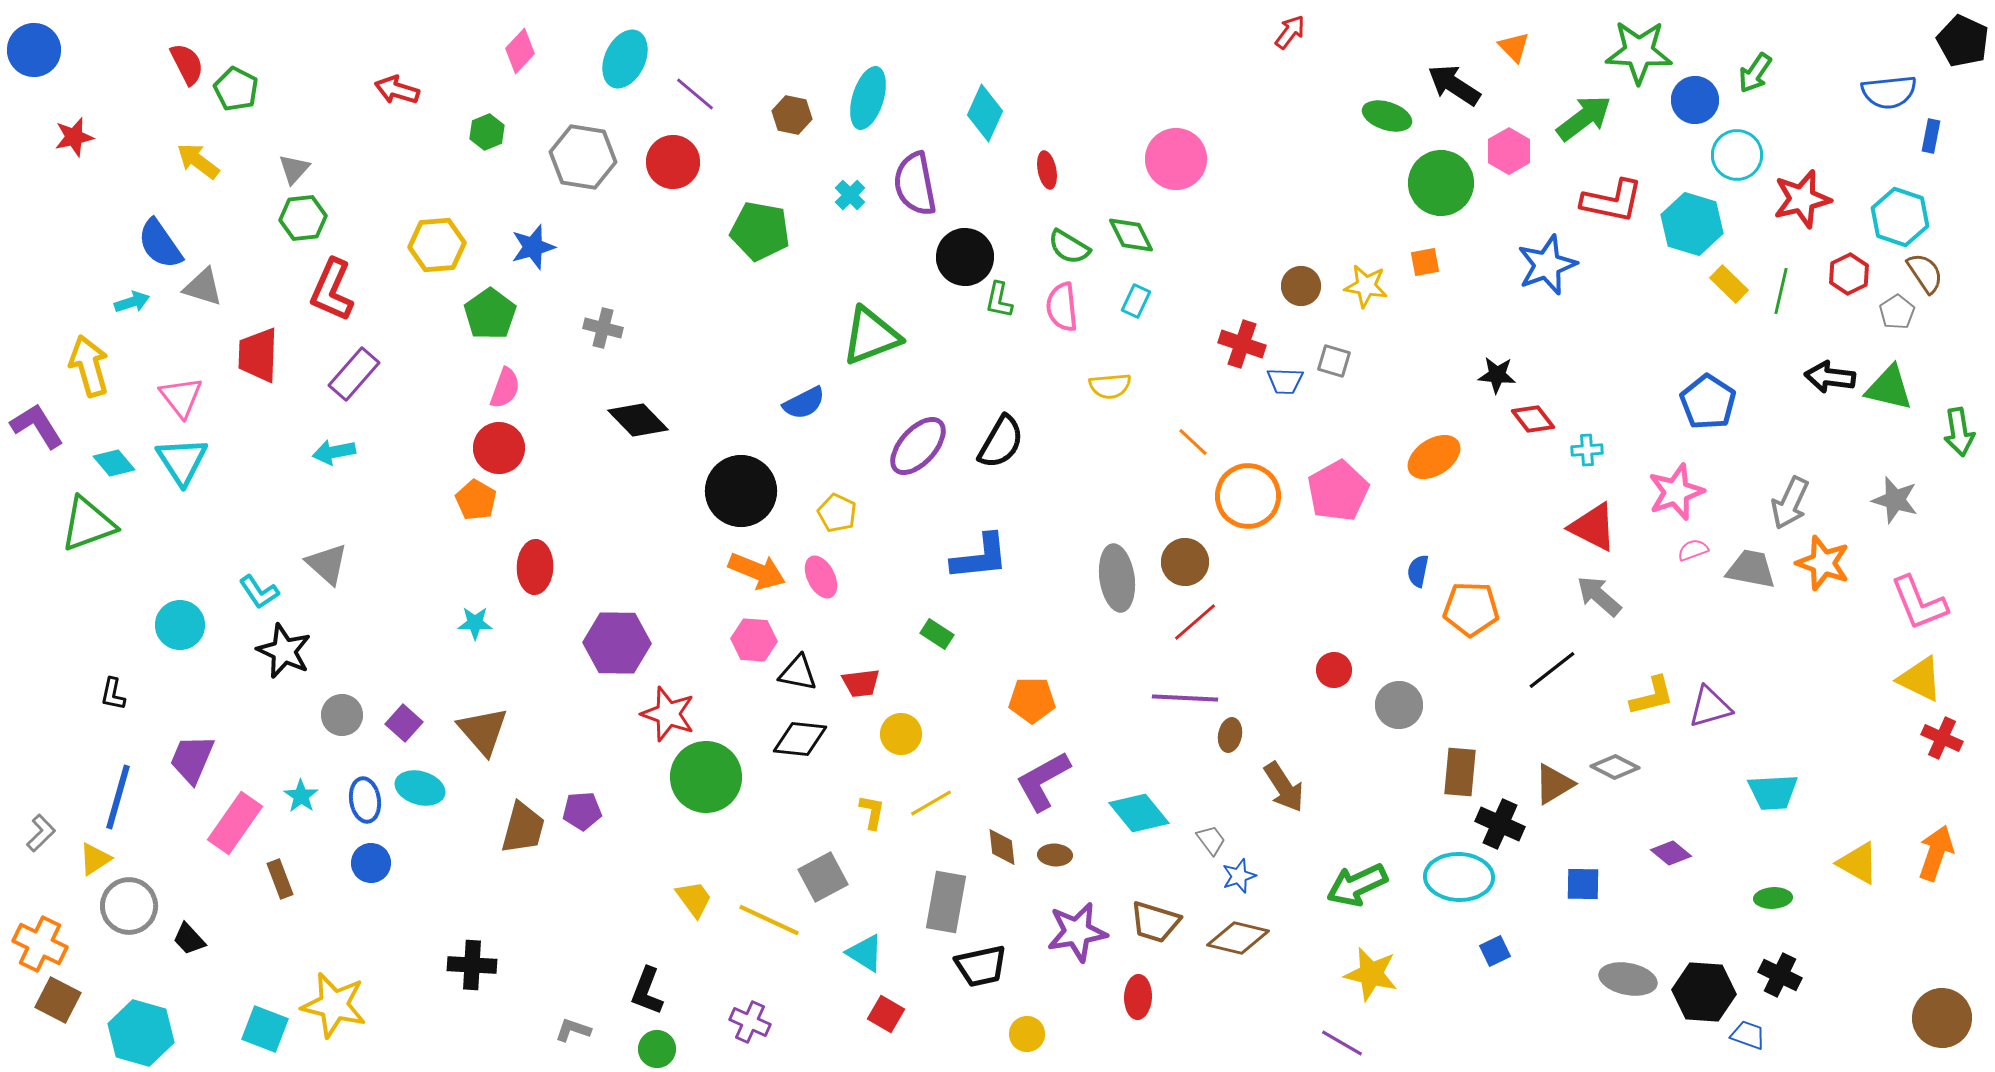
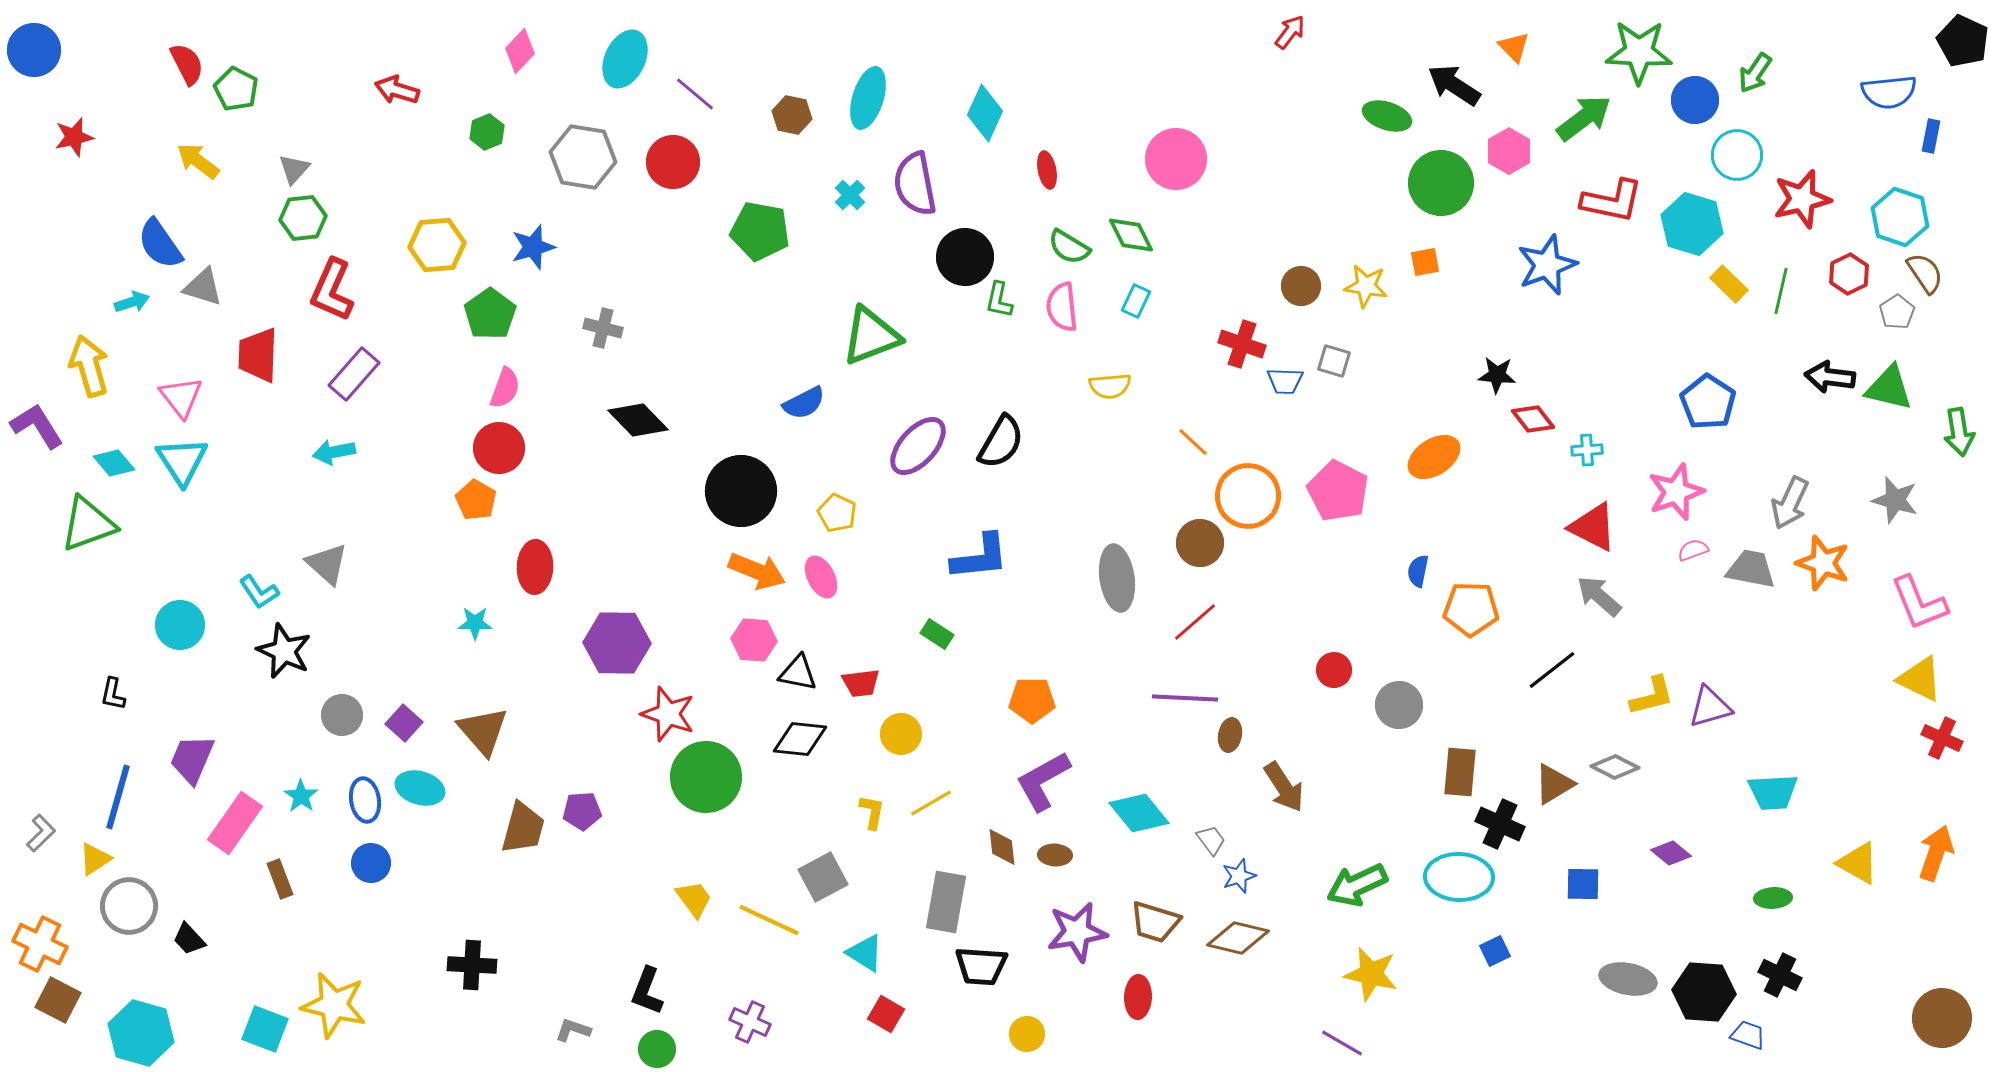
pink pentagon at (1338, 491): rotated 16 degrees counterclockwise
brown circle at (1185, 562): moved 15 px right, 19 px up
black trapezoid at (981, 966): rotated 16 degrees clockwise
